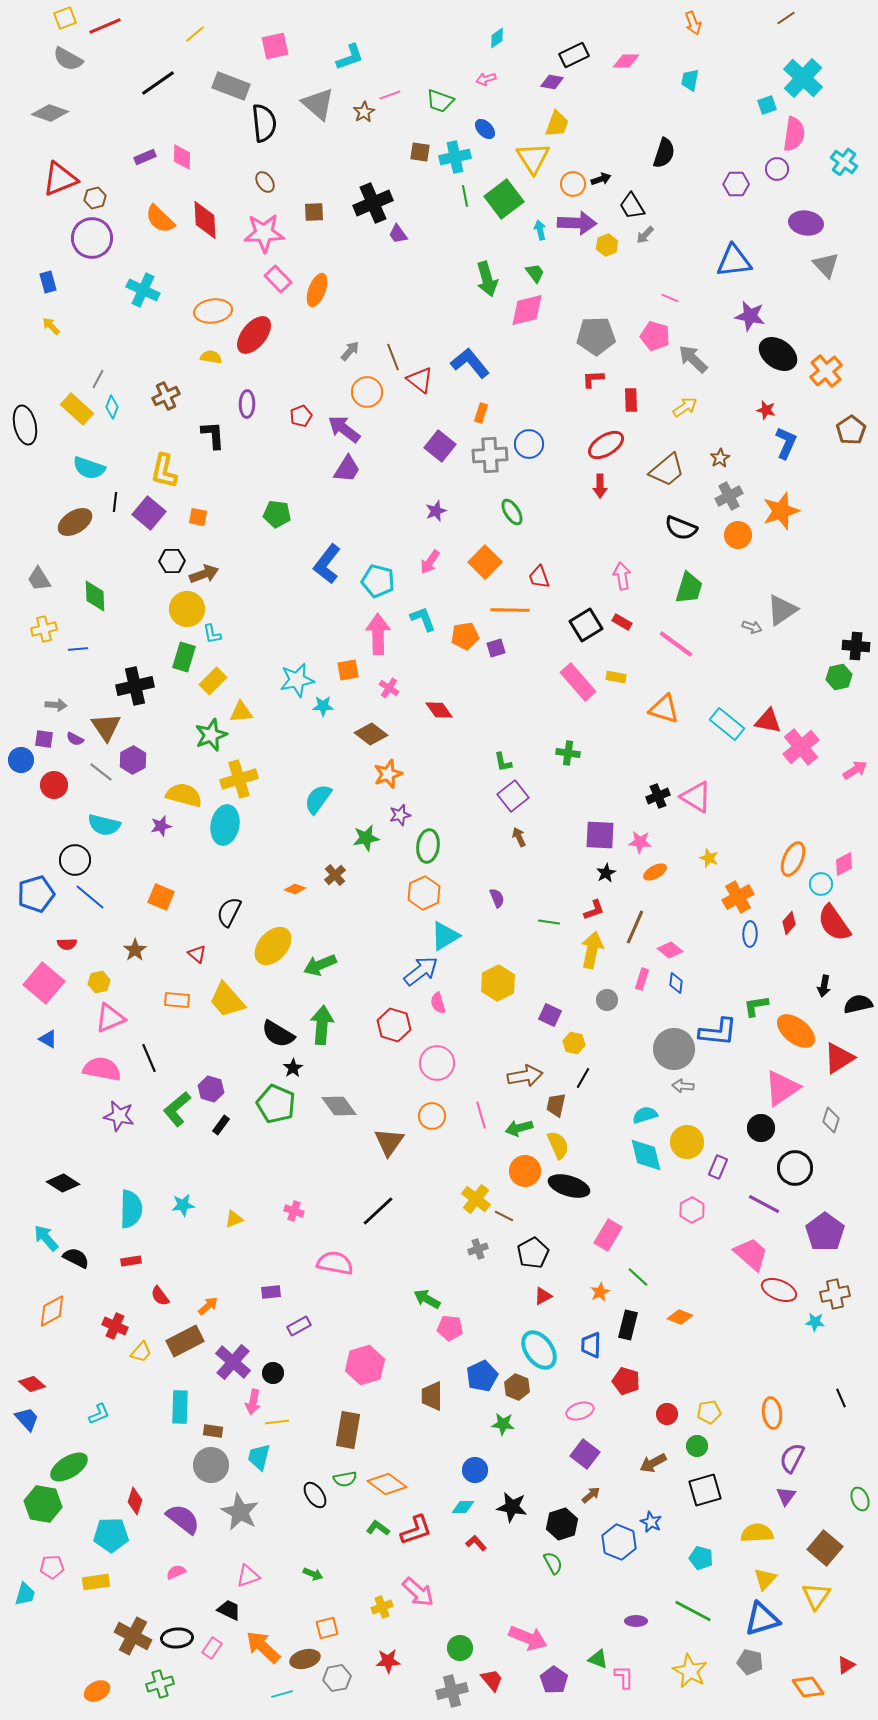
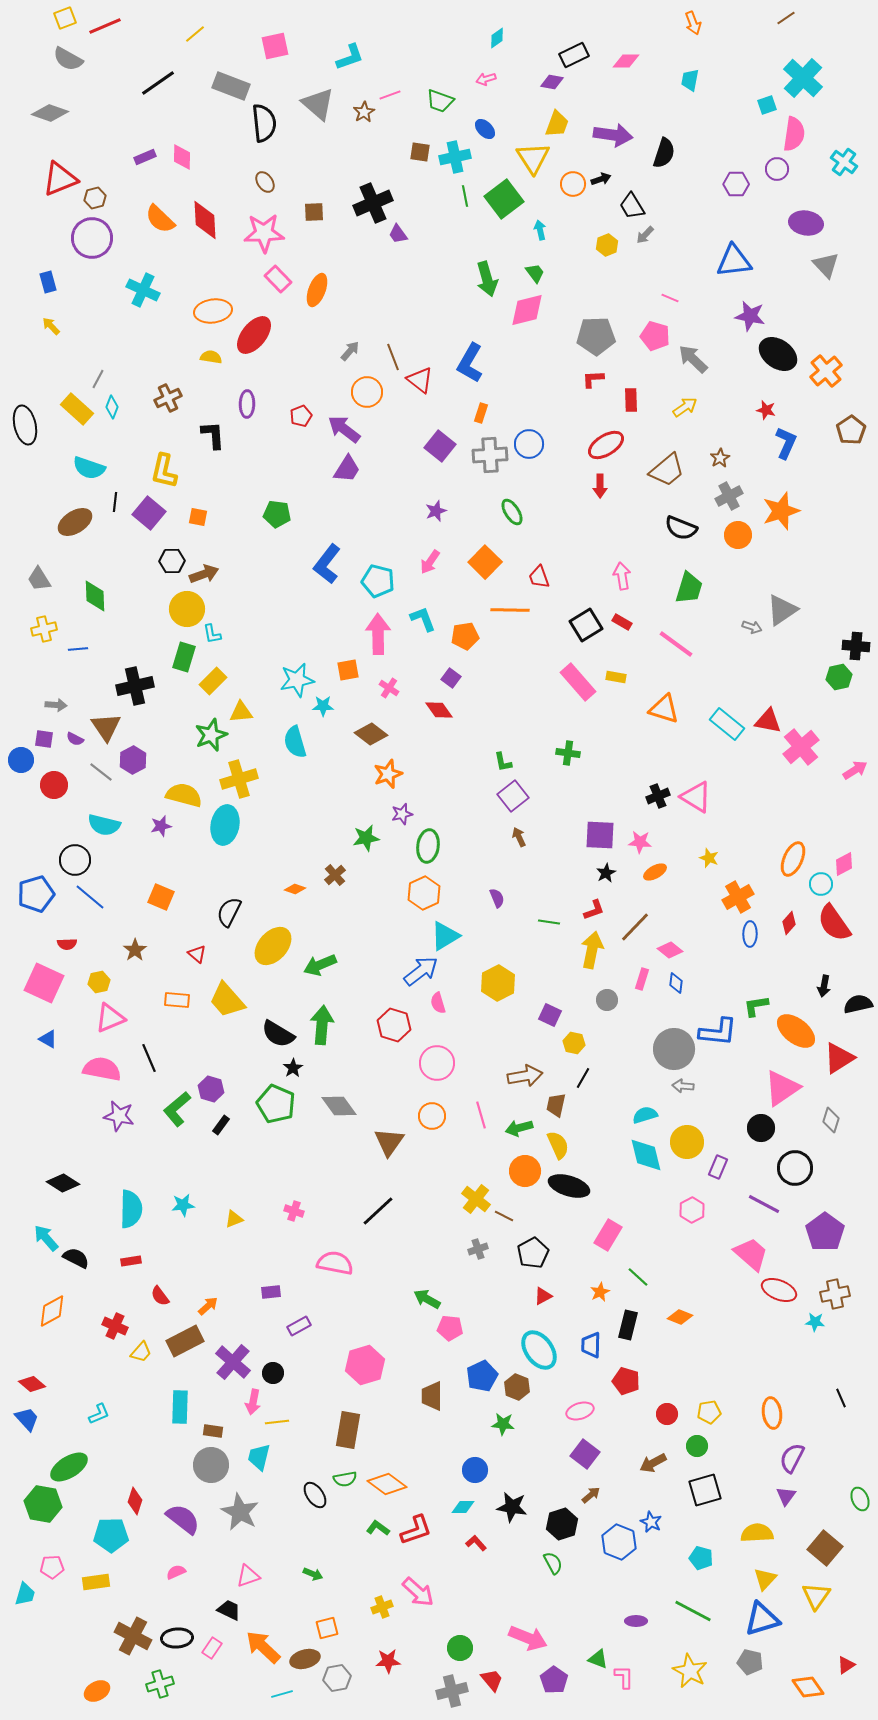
purple arrow at (577, 223): moved 36 px right, 88 px up; rotated 6 degrees clockwise
blue L-shape at (470, 363): rotated 111 degrees counterclockwise
brown cross at (166, 396): moved 2 px right, 2 px down
purple square at (496, 648): moved 45 px left, 30 px down; rotated 36 degrees counterclockwise
cyan semicircle at (318, 799): moved 23 px left, 57 px up; rotated 52 degrees counterclockwise
purple star at (400, 815): moved 2 px right, 1 px up
brown line at (635, 927): rotated 20 degrees clockwise
pink square at (44, 983): rotated 15 degrees counterclockwise
